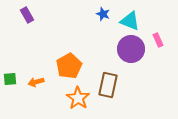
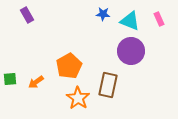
blue star: rotated 16 degrees counterclockwise
pink rectangle: moved 1 px right, 21 px up
purple circle: moved 2 px down
orange arrow: rotated 21 degrees counterclockwise
